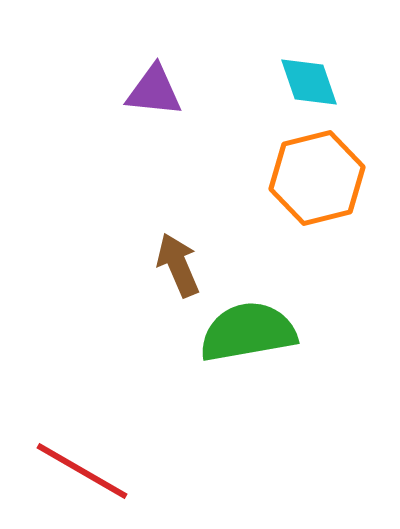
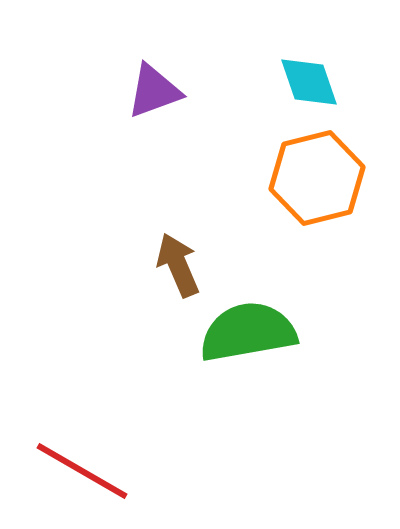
purple triangle: rotated 26 degrees counterclockwise
